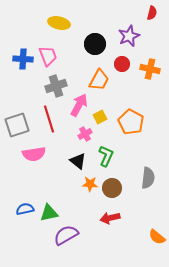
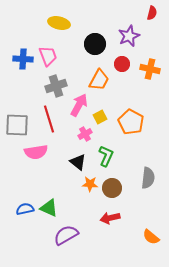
gray square: rotated 20 degrees clockwise
pink semicircle: moved 2 px right, 2 px up
black triangle: moved 1 px down
green triangle: moved 5 px up; rotated 36 degrees clockwise
orange semicircle: moved 6 px left
